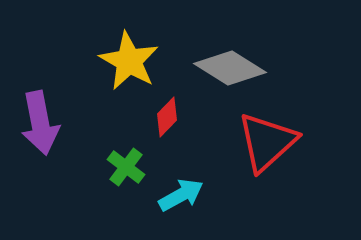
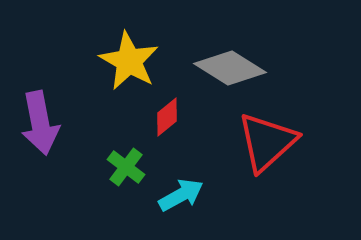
red diamond: rotated 6 degrees clockwise
